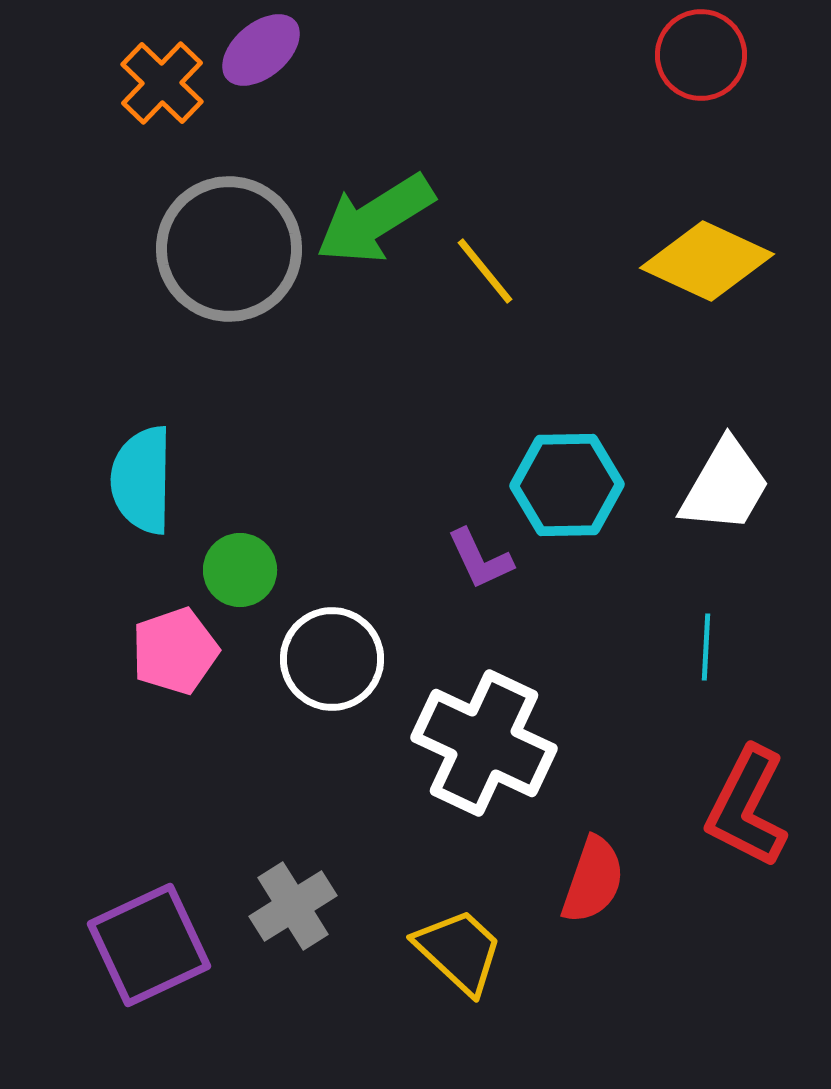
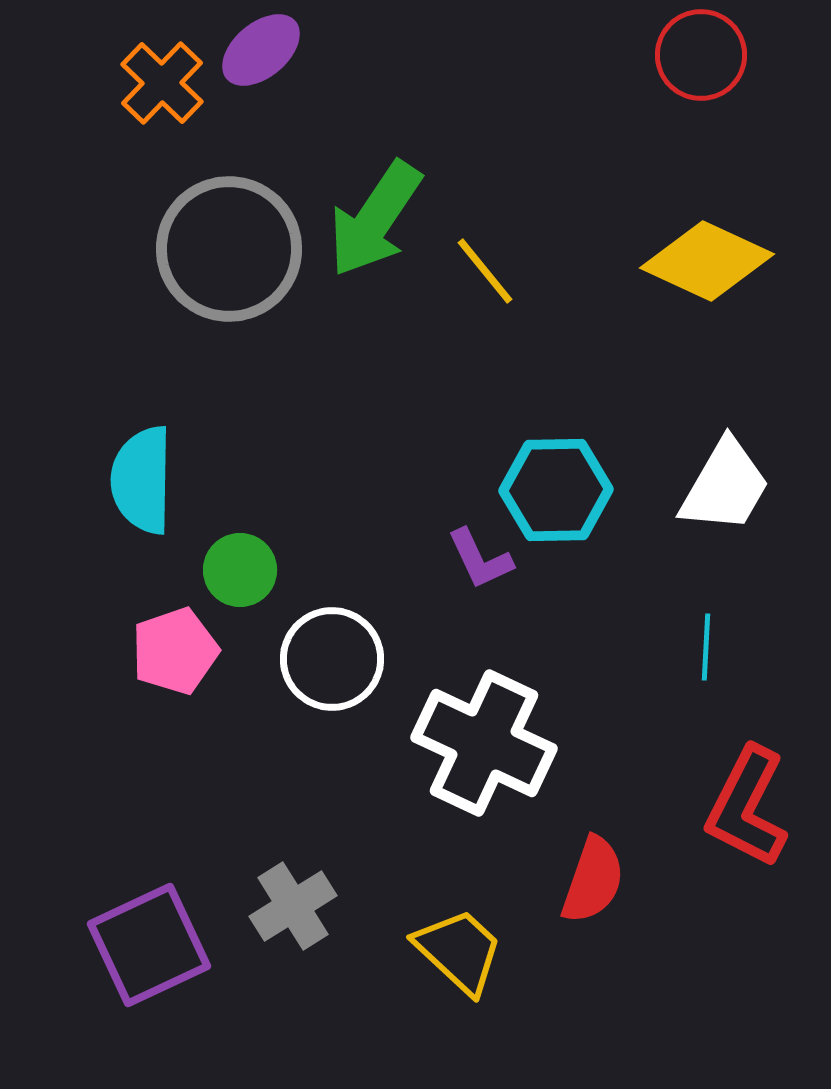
green arrow: rotated 24 degrees counterclockwise
cyan hexagon: moved 11 px left, 5 px down
